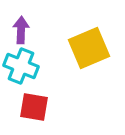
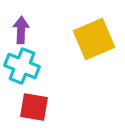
yellow square: moved 5 px right, 9 px up
cyan cross: moved 1 px right
